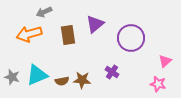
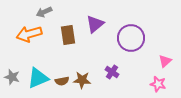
cyan triangle: moved 1 px right, 3 px down
